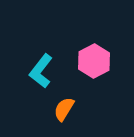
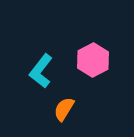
pink hexagon: moved 1 px left, 1 px up
